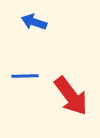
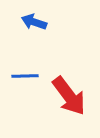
red arrow: moved 2 px left
